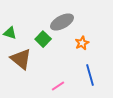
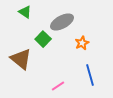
green triangle: moved 15 px right, 21 px up; rotated 16 degrees clockwise
